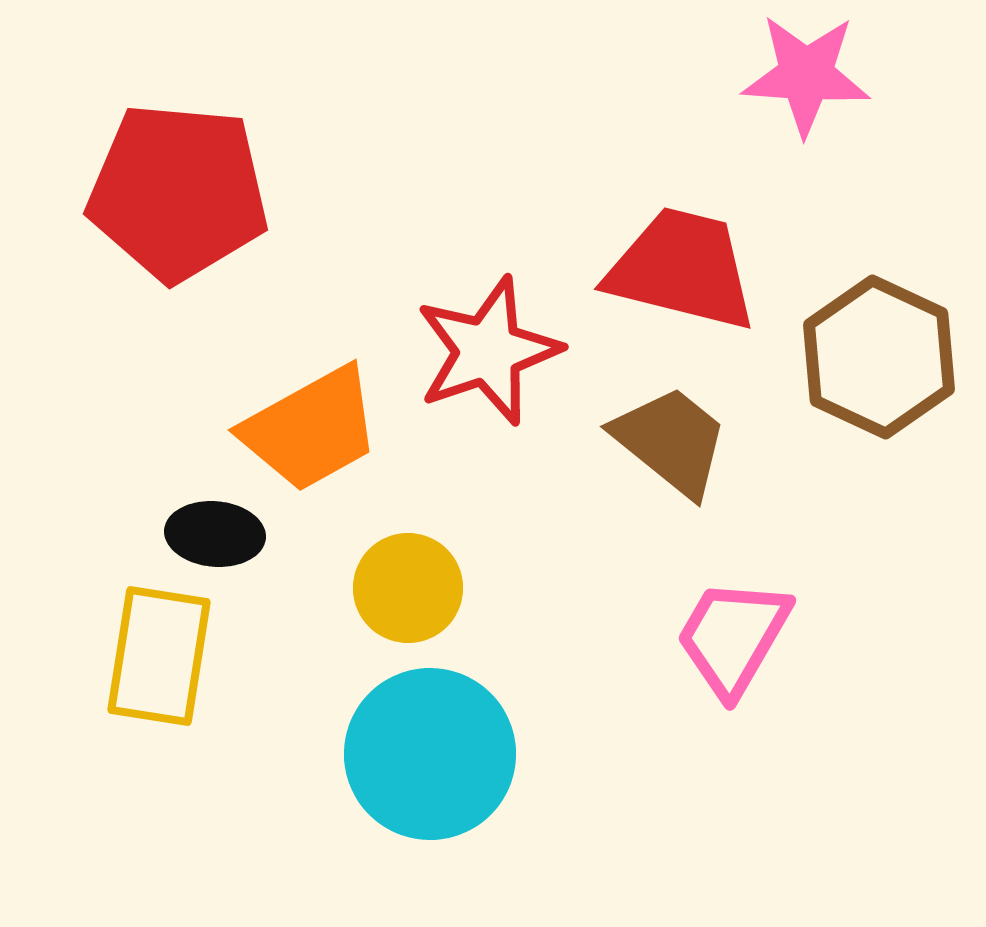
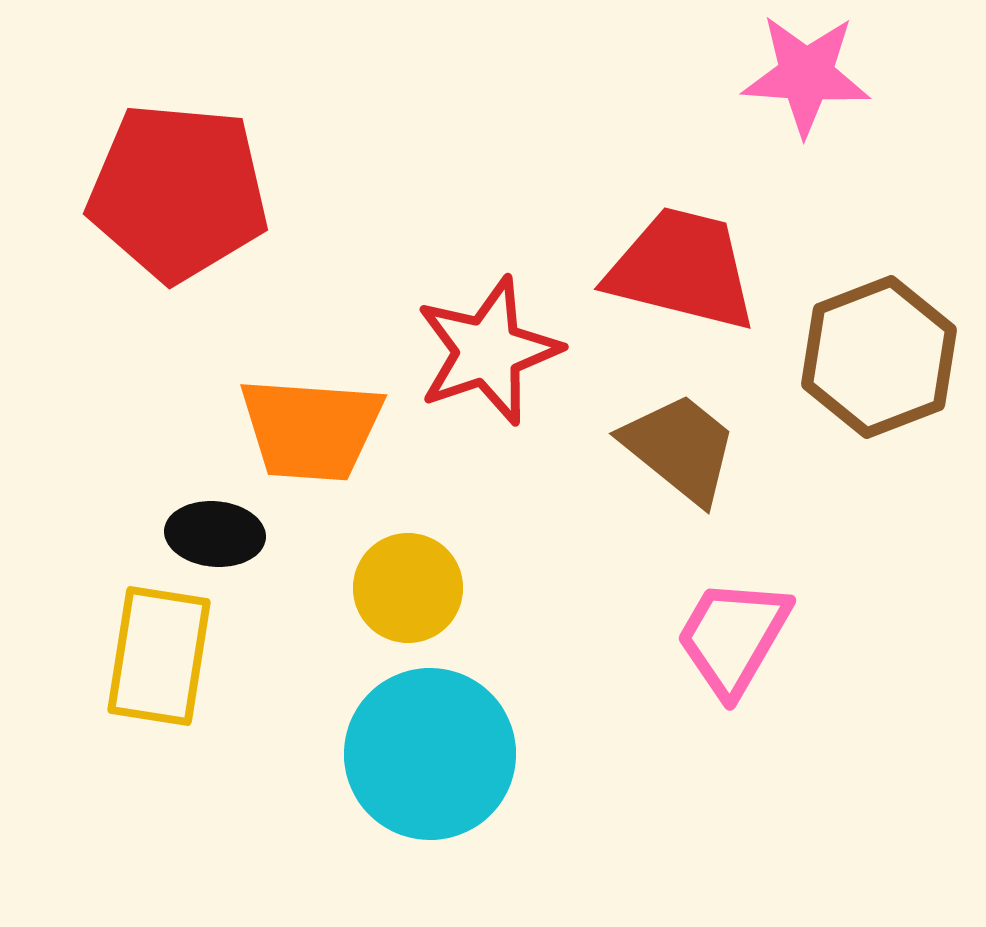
brown hexagon: rotated 14 degrees clockwise
orange trapezoid: rotated 33 degrees clockwise
brown trapezoid: moved 9 px right, 7 px down
